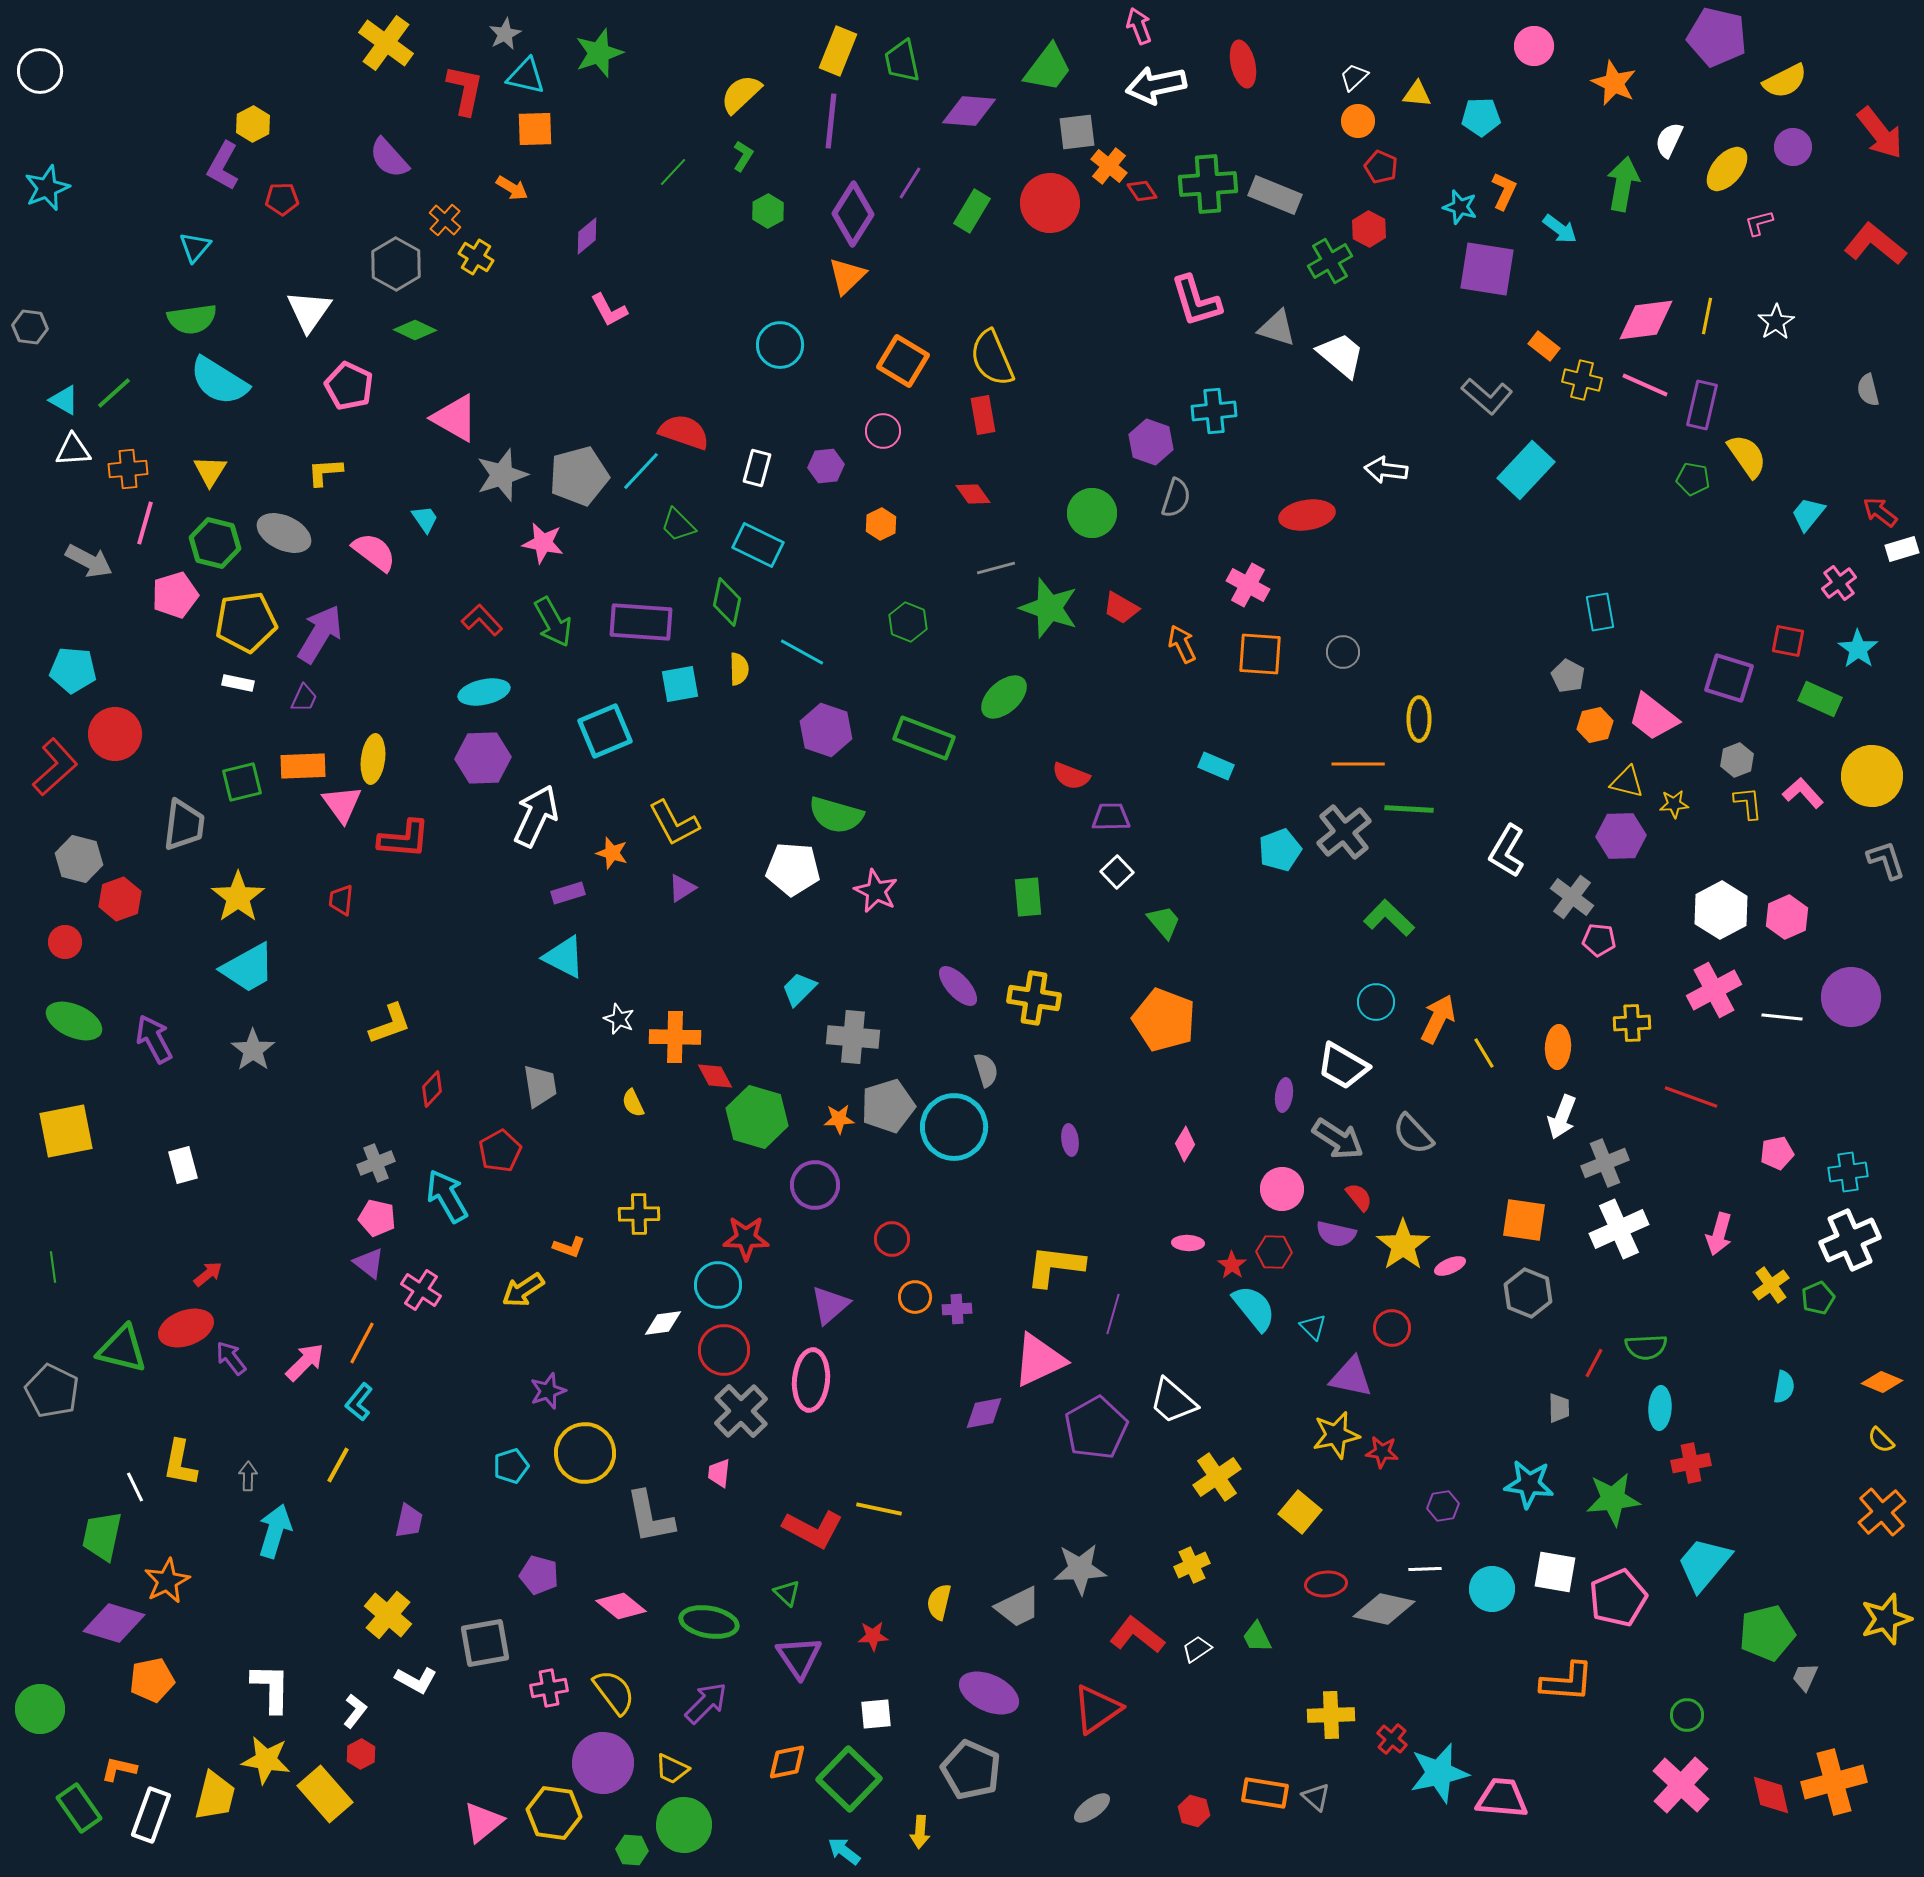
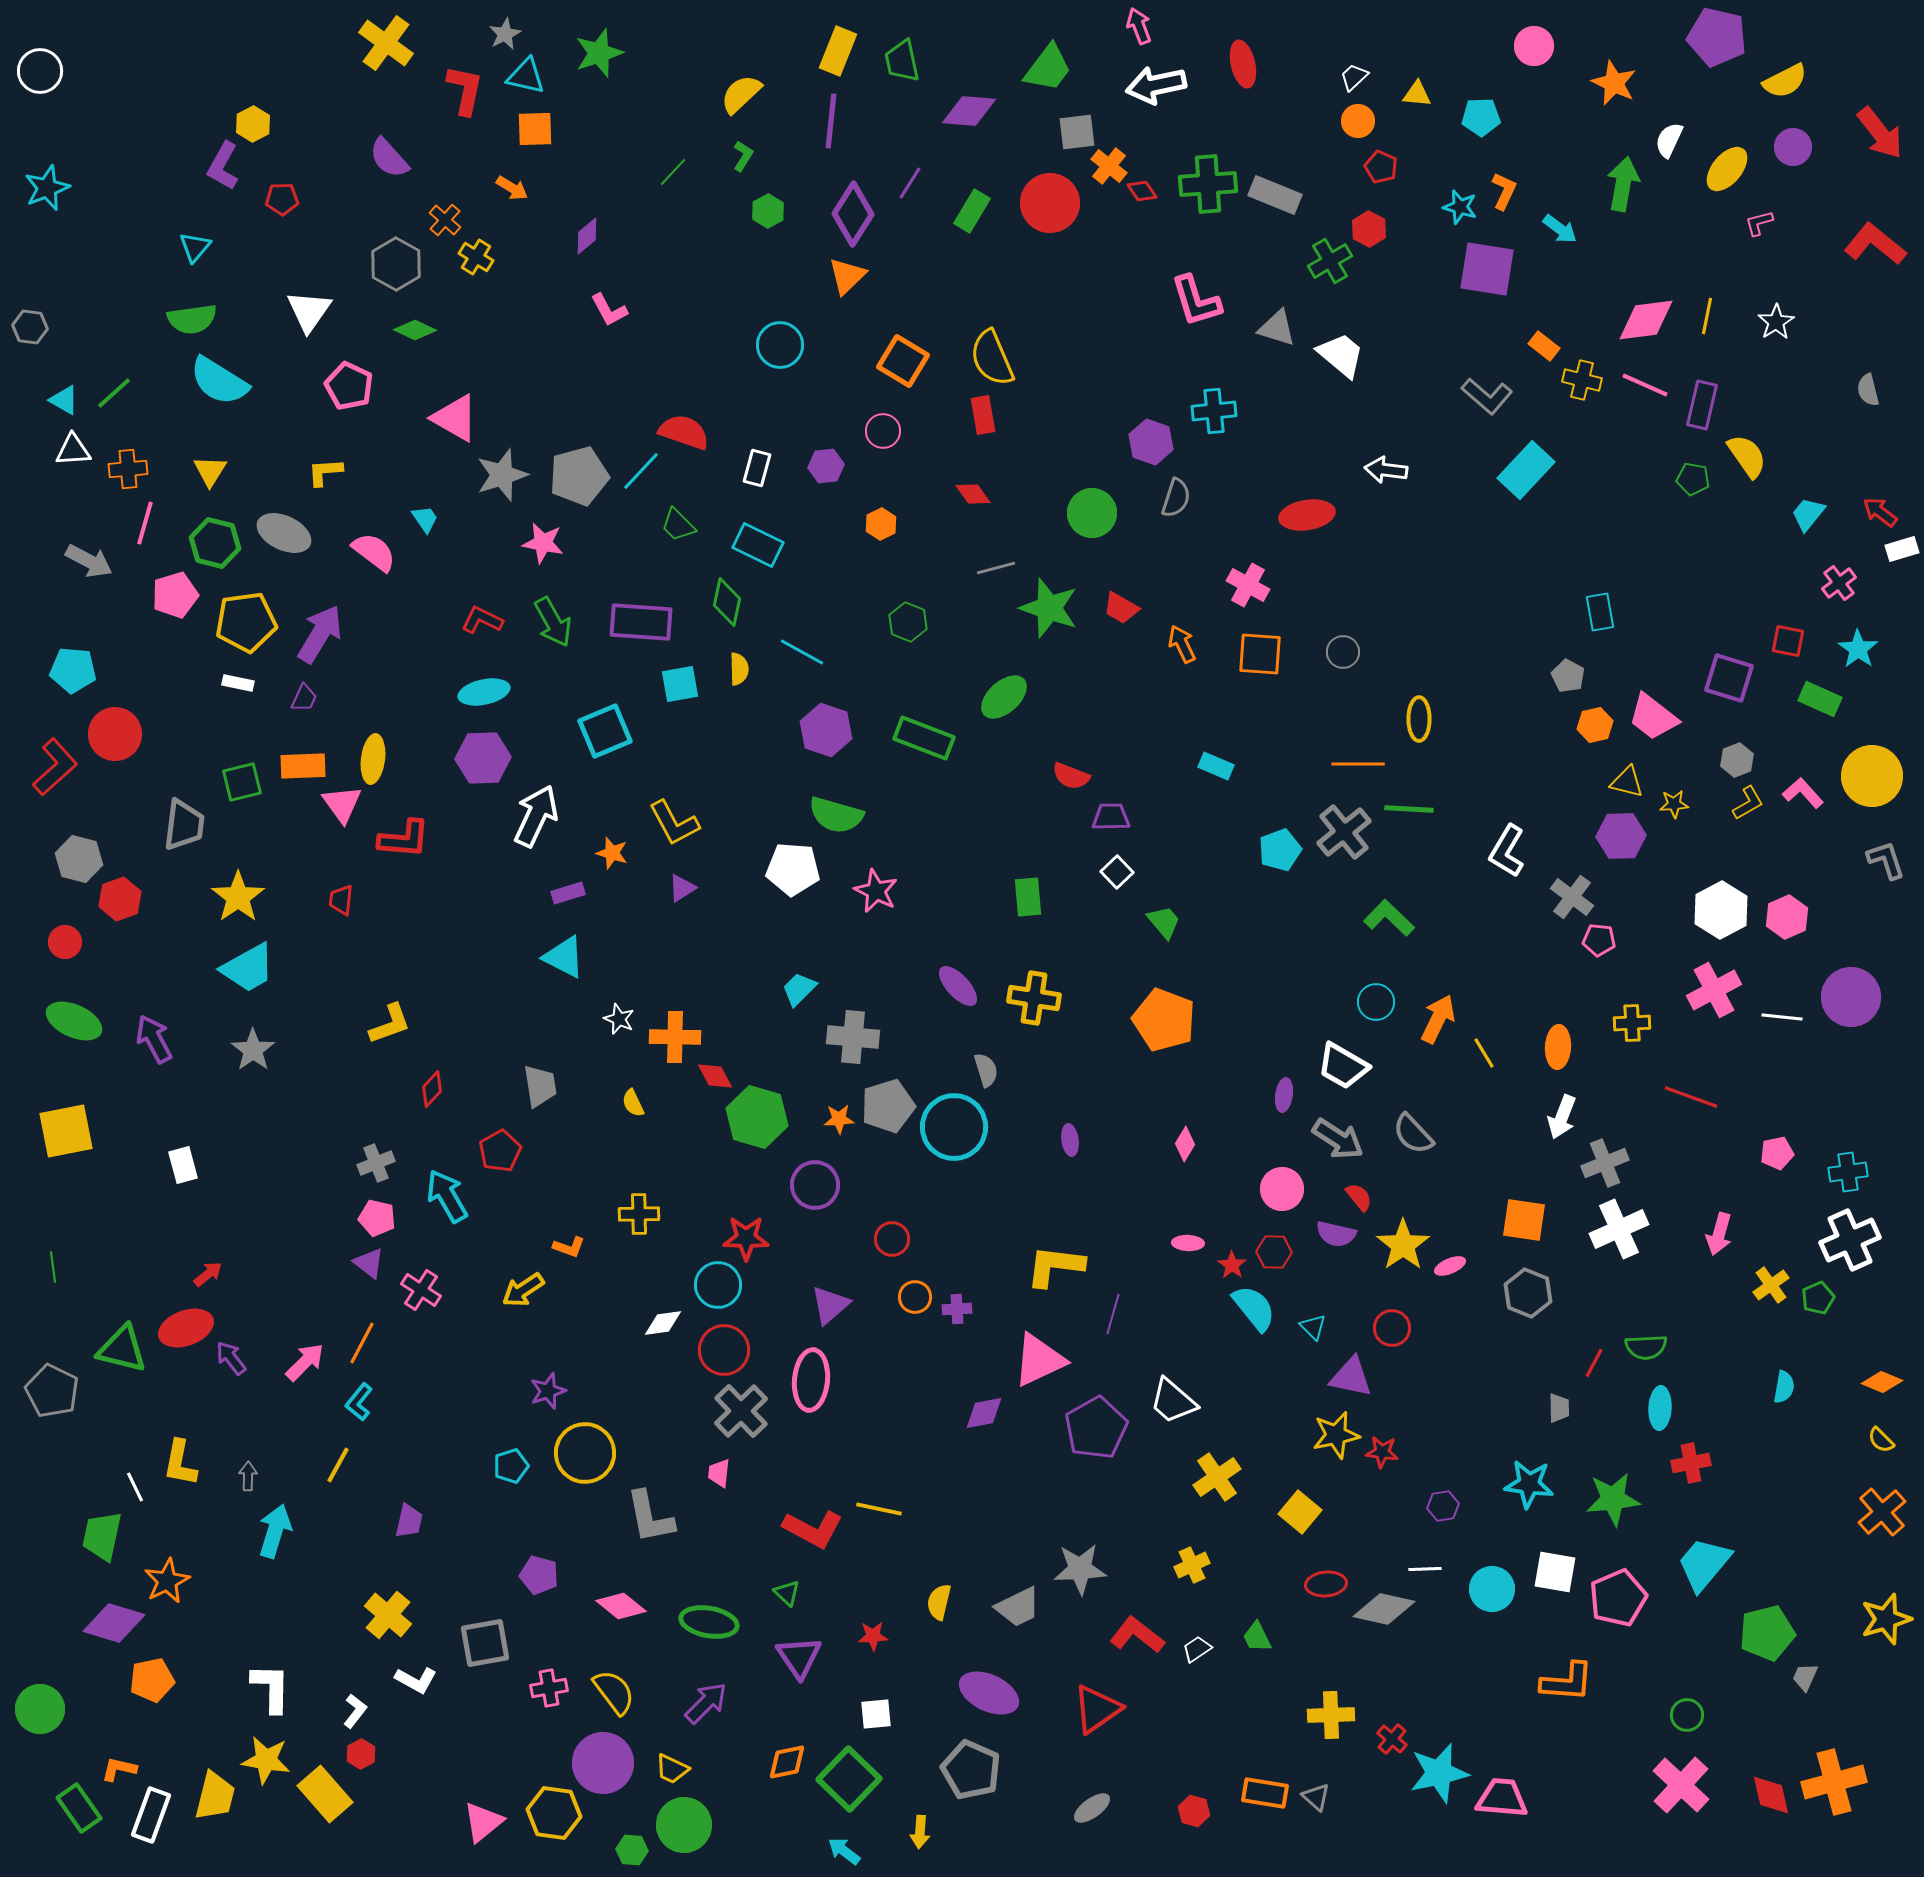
red L-shape at (482, 620): rotated 21 degrees counterclockwise
yellow L-shape at (1748, 803): rotated 66 degrees clockwise
